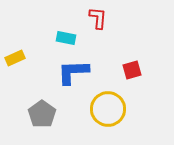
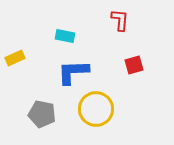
red L-shape: moved 22 px right, 2 px down
cyan rectangle: moved 1 px left, 2 px up
red square: moved 2 px right, 5 px up
yellow circle: moved 12 px left
gray pentagon: rotated 24 degrees counterclockwise
